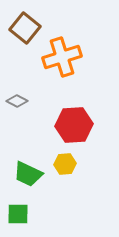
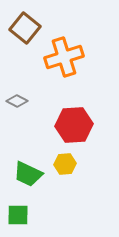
orange cross: moved 2 px right
green square: moved 1 px down
